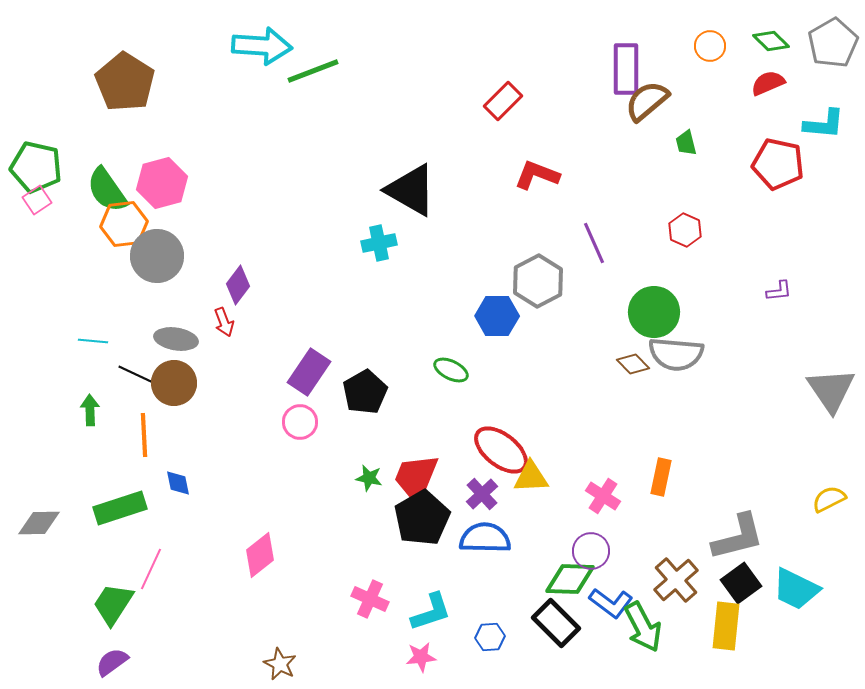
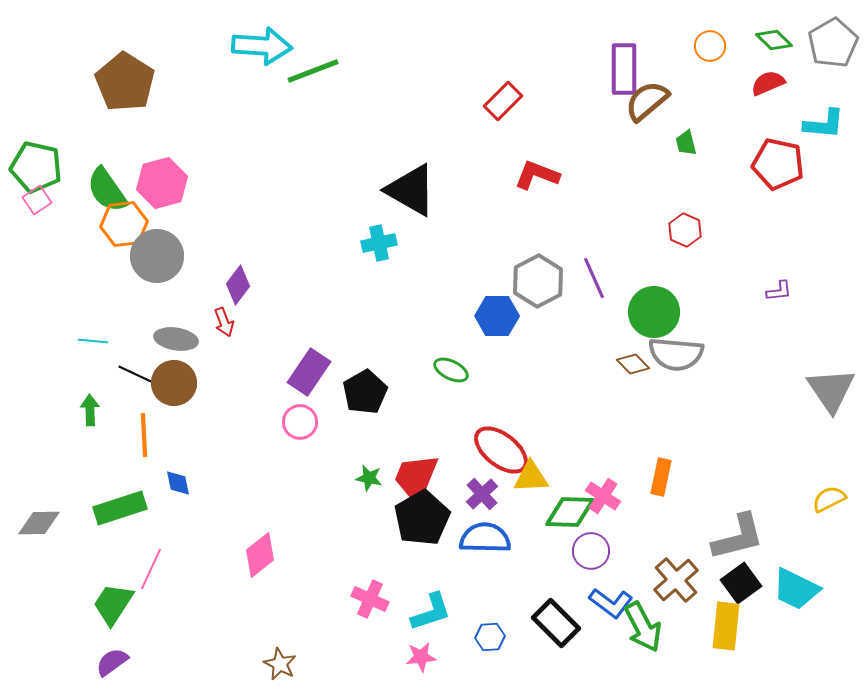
green diamond at (771, 41): moved 3 px right, 1 px up
purple rectangle at (626, 69): moved 2 px left
purple line at (594, 243): moved 35 px down
green diamond at (570, 579): moved 67 px up
